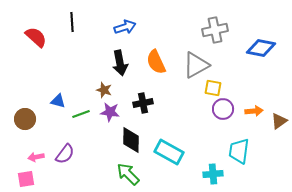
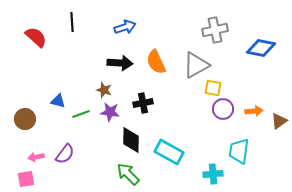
black arrow: rotated 75 degrees counterclockwise
